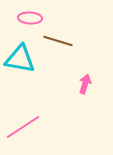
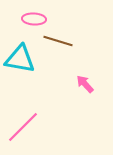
pink ellipse: moved 4 px right, 1 px down
pink arrow: rotated 60 degrees counterclockwise
pink line: rotated 12 degrees counterclockwise
